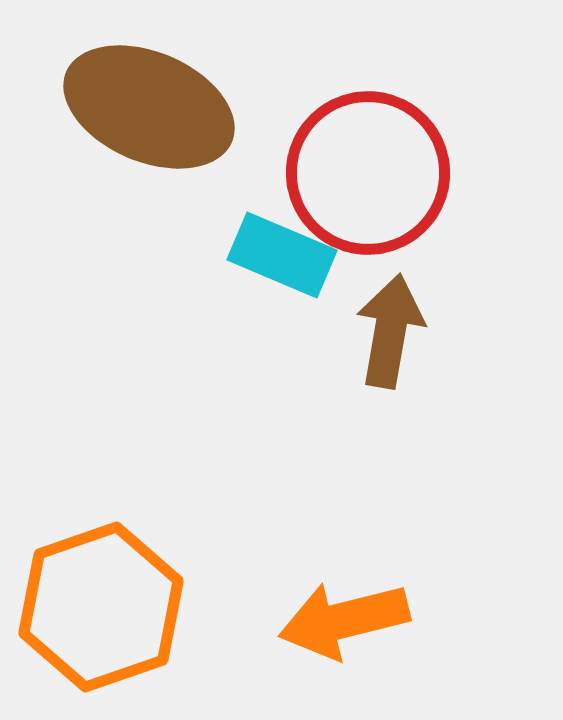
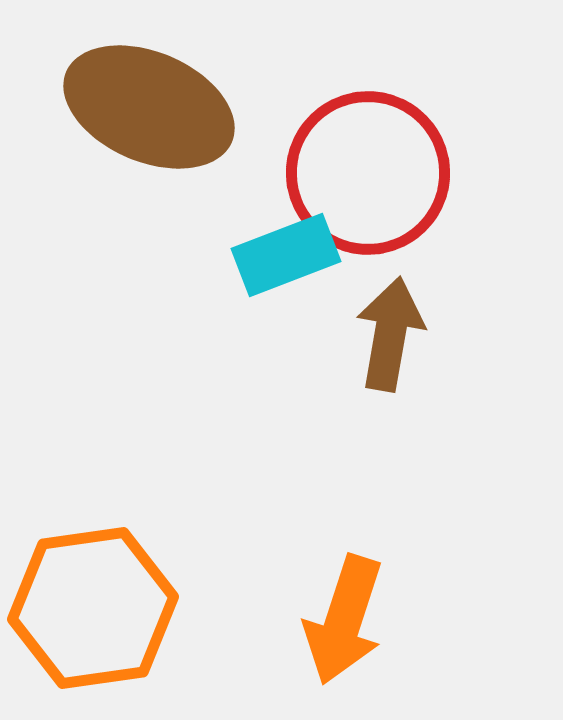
cyan rectangle: moved 4 px right; rotated 44 degrees counterclockwise
brown arrow: moved 3 px down
orange hexagon: moved 8 px left, 1 px down; rotated 11 degrees clockwise
orange arrow: rotated 58 degrees counterclockwise
